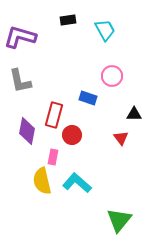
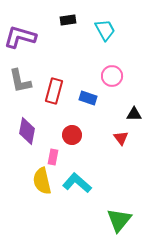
red rectangle: moved 24 px up
